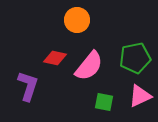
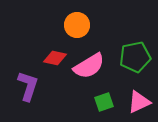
orange circle: moved 5 px down
green pentagon: moved 1 px up
pink semicircle: rotated 20 degrees clockwise
pink triangle: moved 1 px left, 6 px down
green square: rotated 30 degrees counterclockwise
